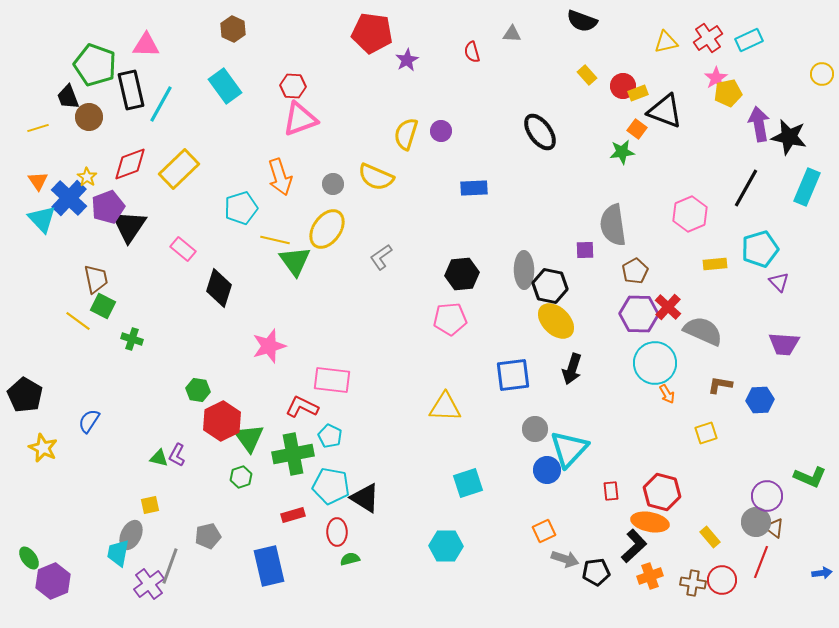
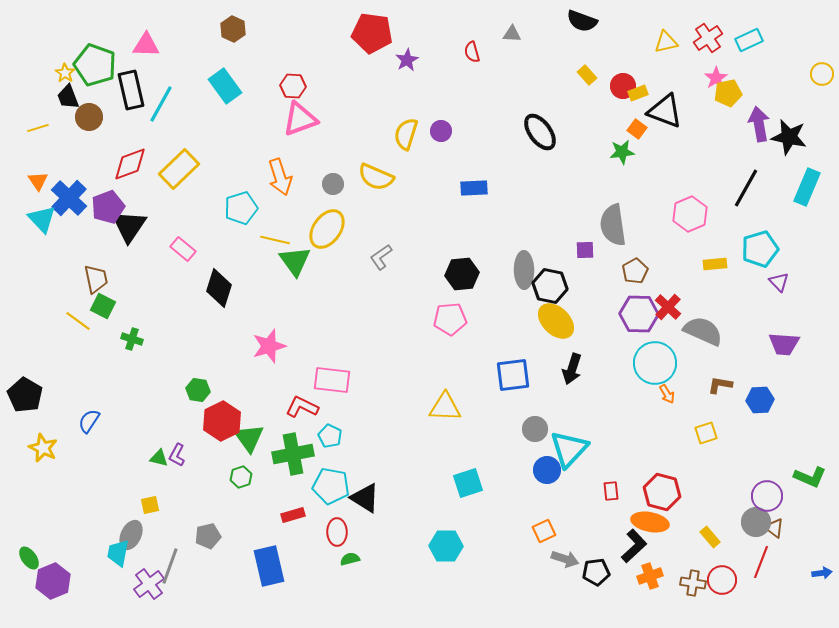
yellow star at (87, 177): moved 22 px left, 104 px up
